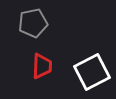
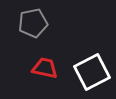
red trapezoid: moved 3 px right, 2 px down; rotated 80 degrees counterclockwise
